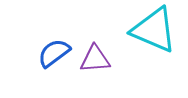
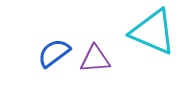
cyan triangle: moved 1 px left, 2 px down
